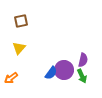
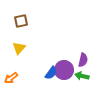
green arrow: rotated 128 degrees clockwise
